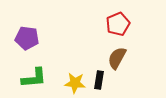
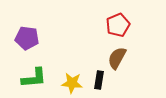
red pentagon: moved 1 px down
yellow star: moved 3 px left
